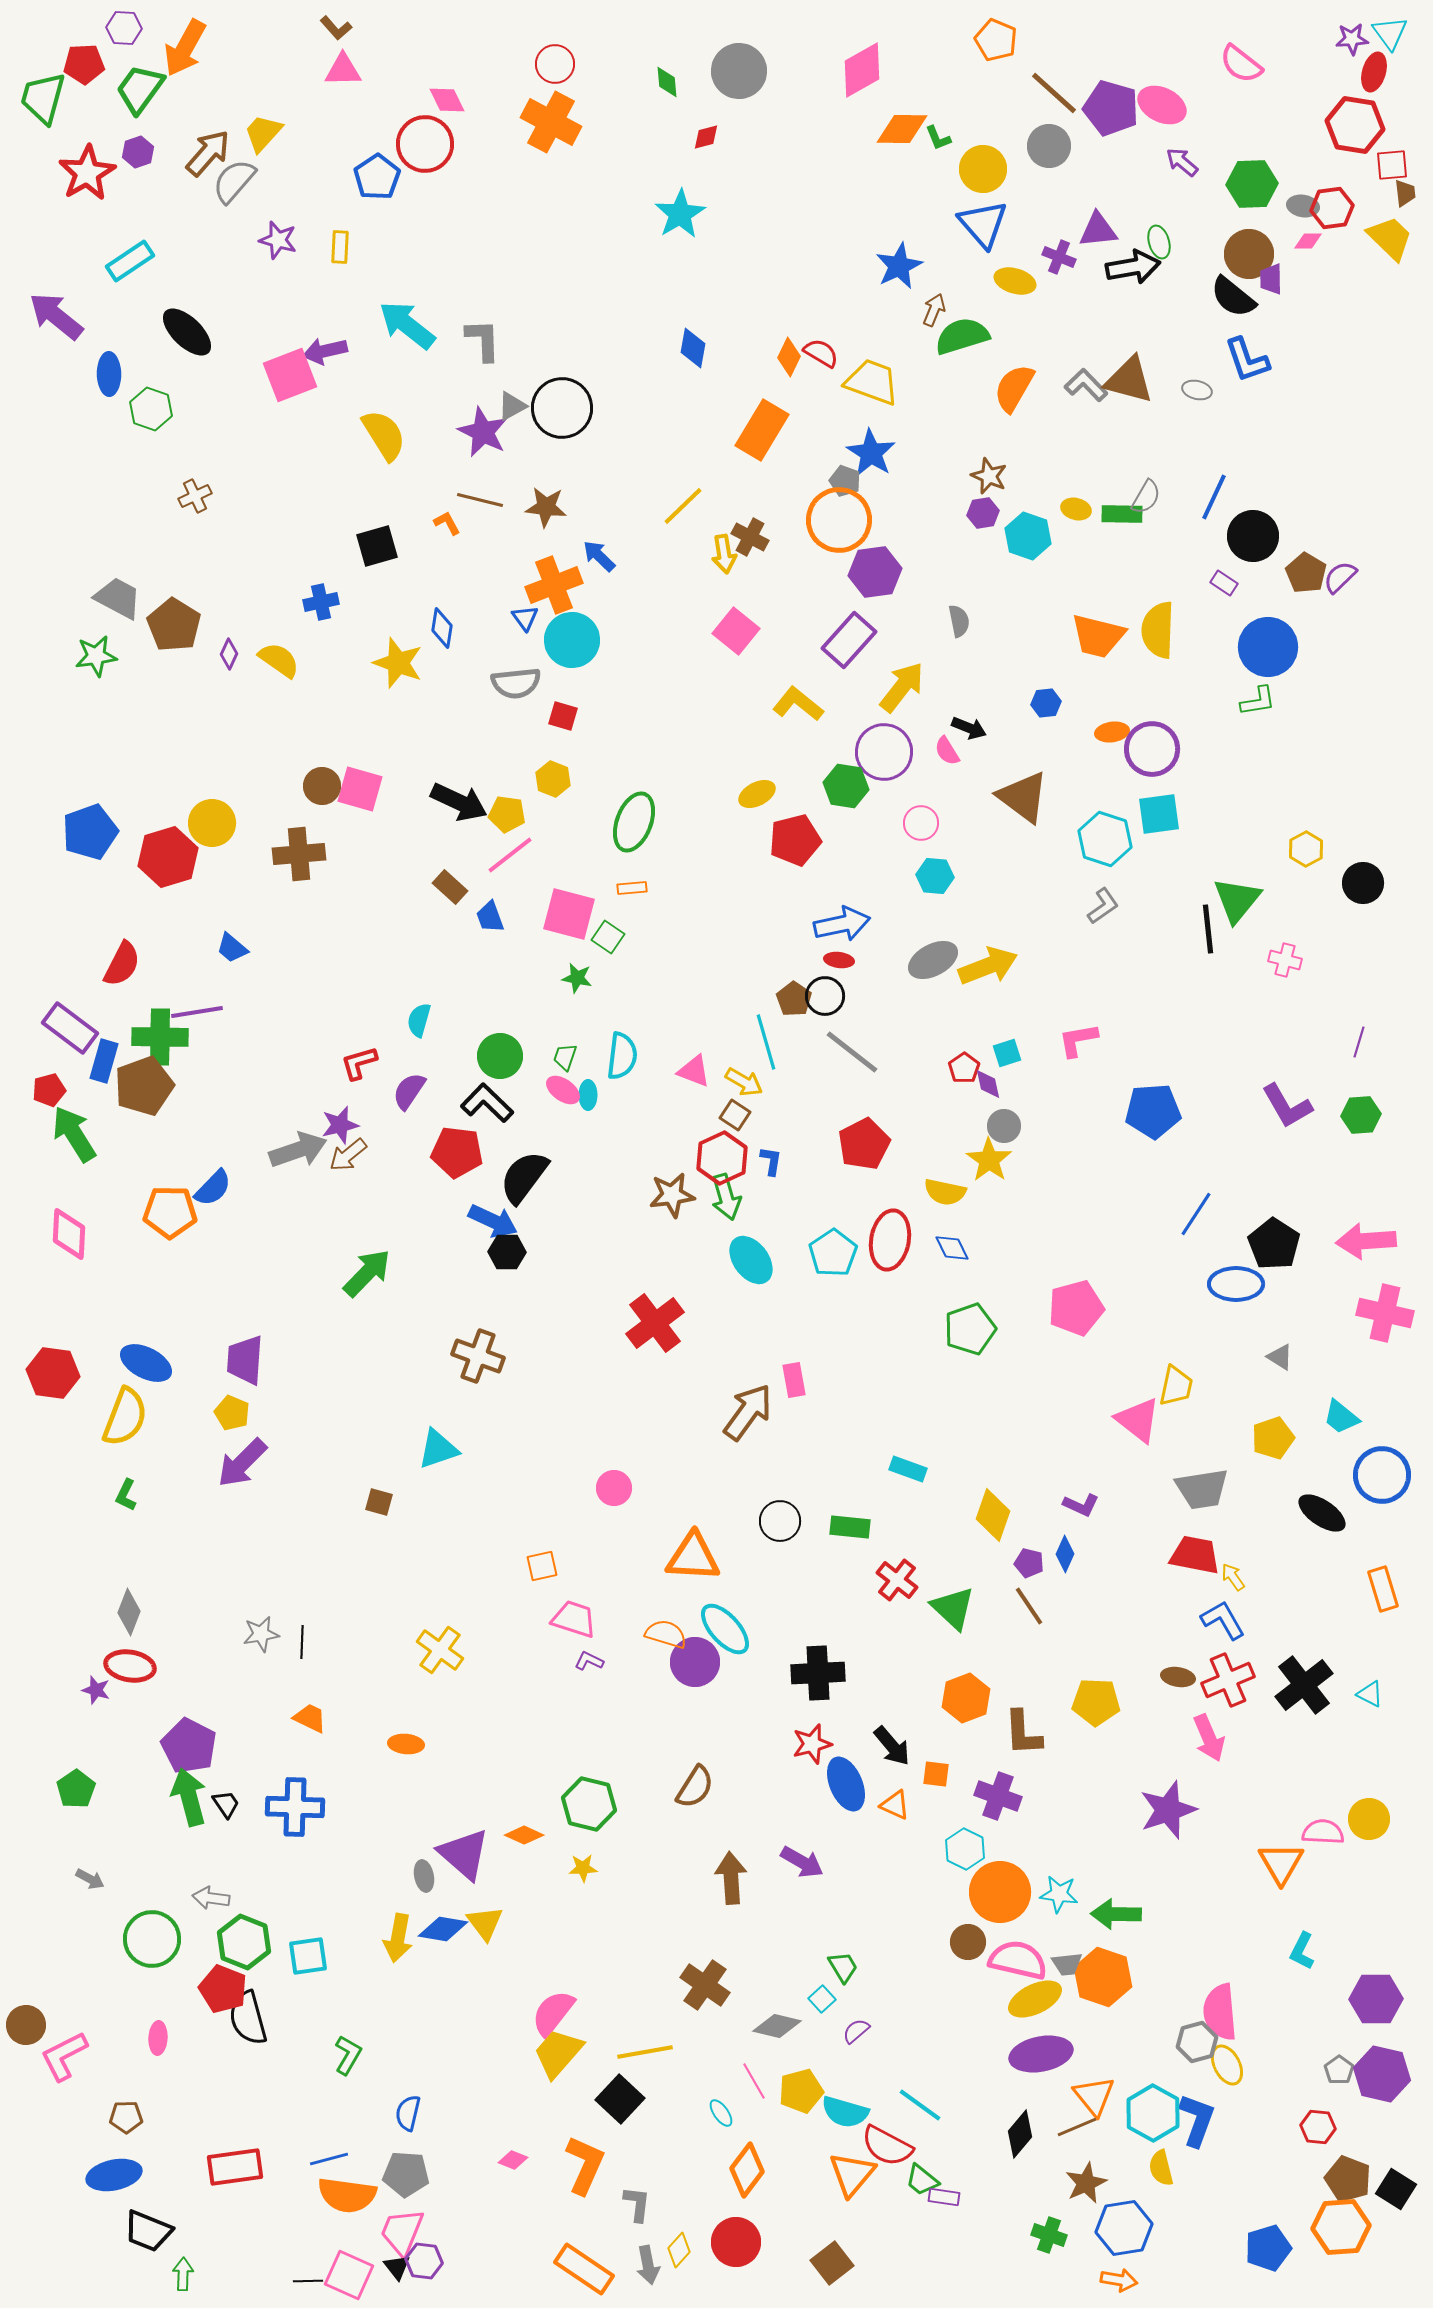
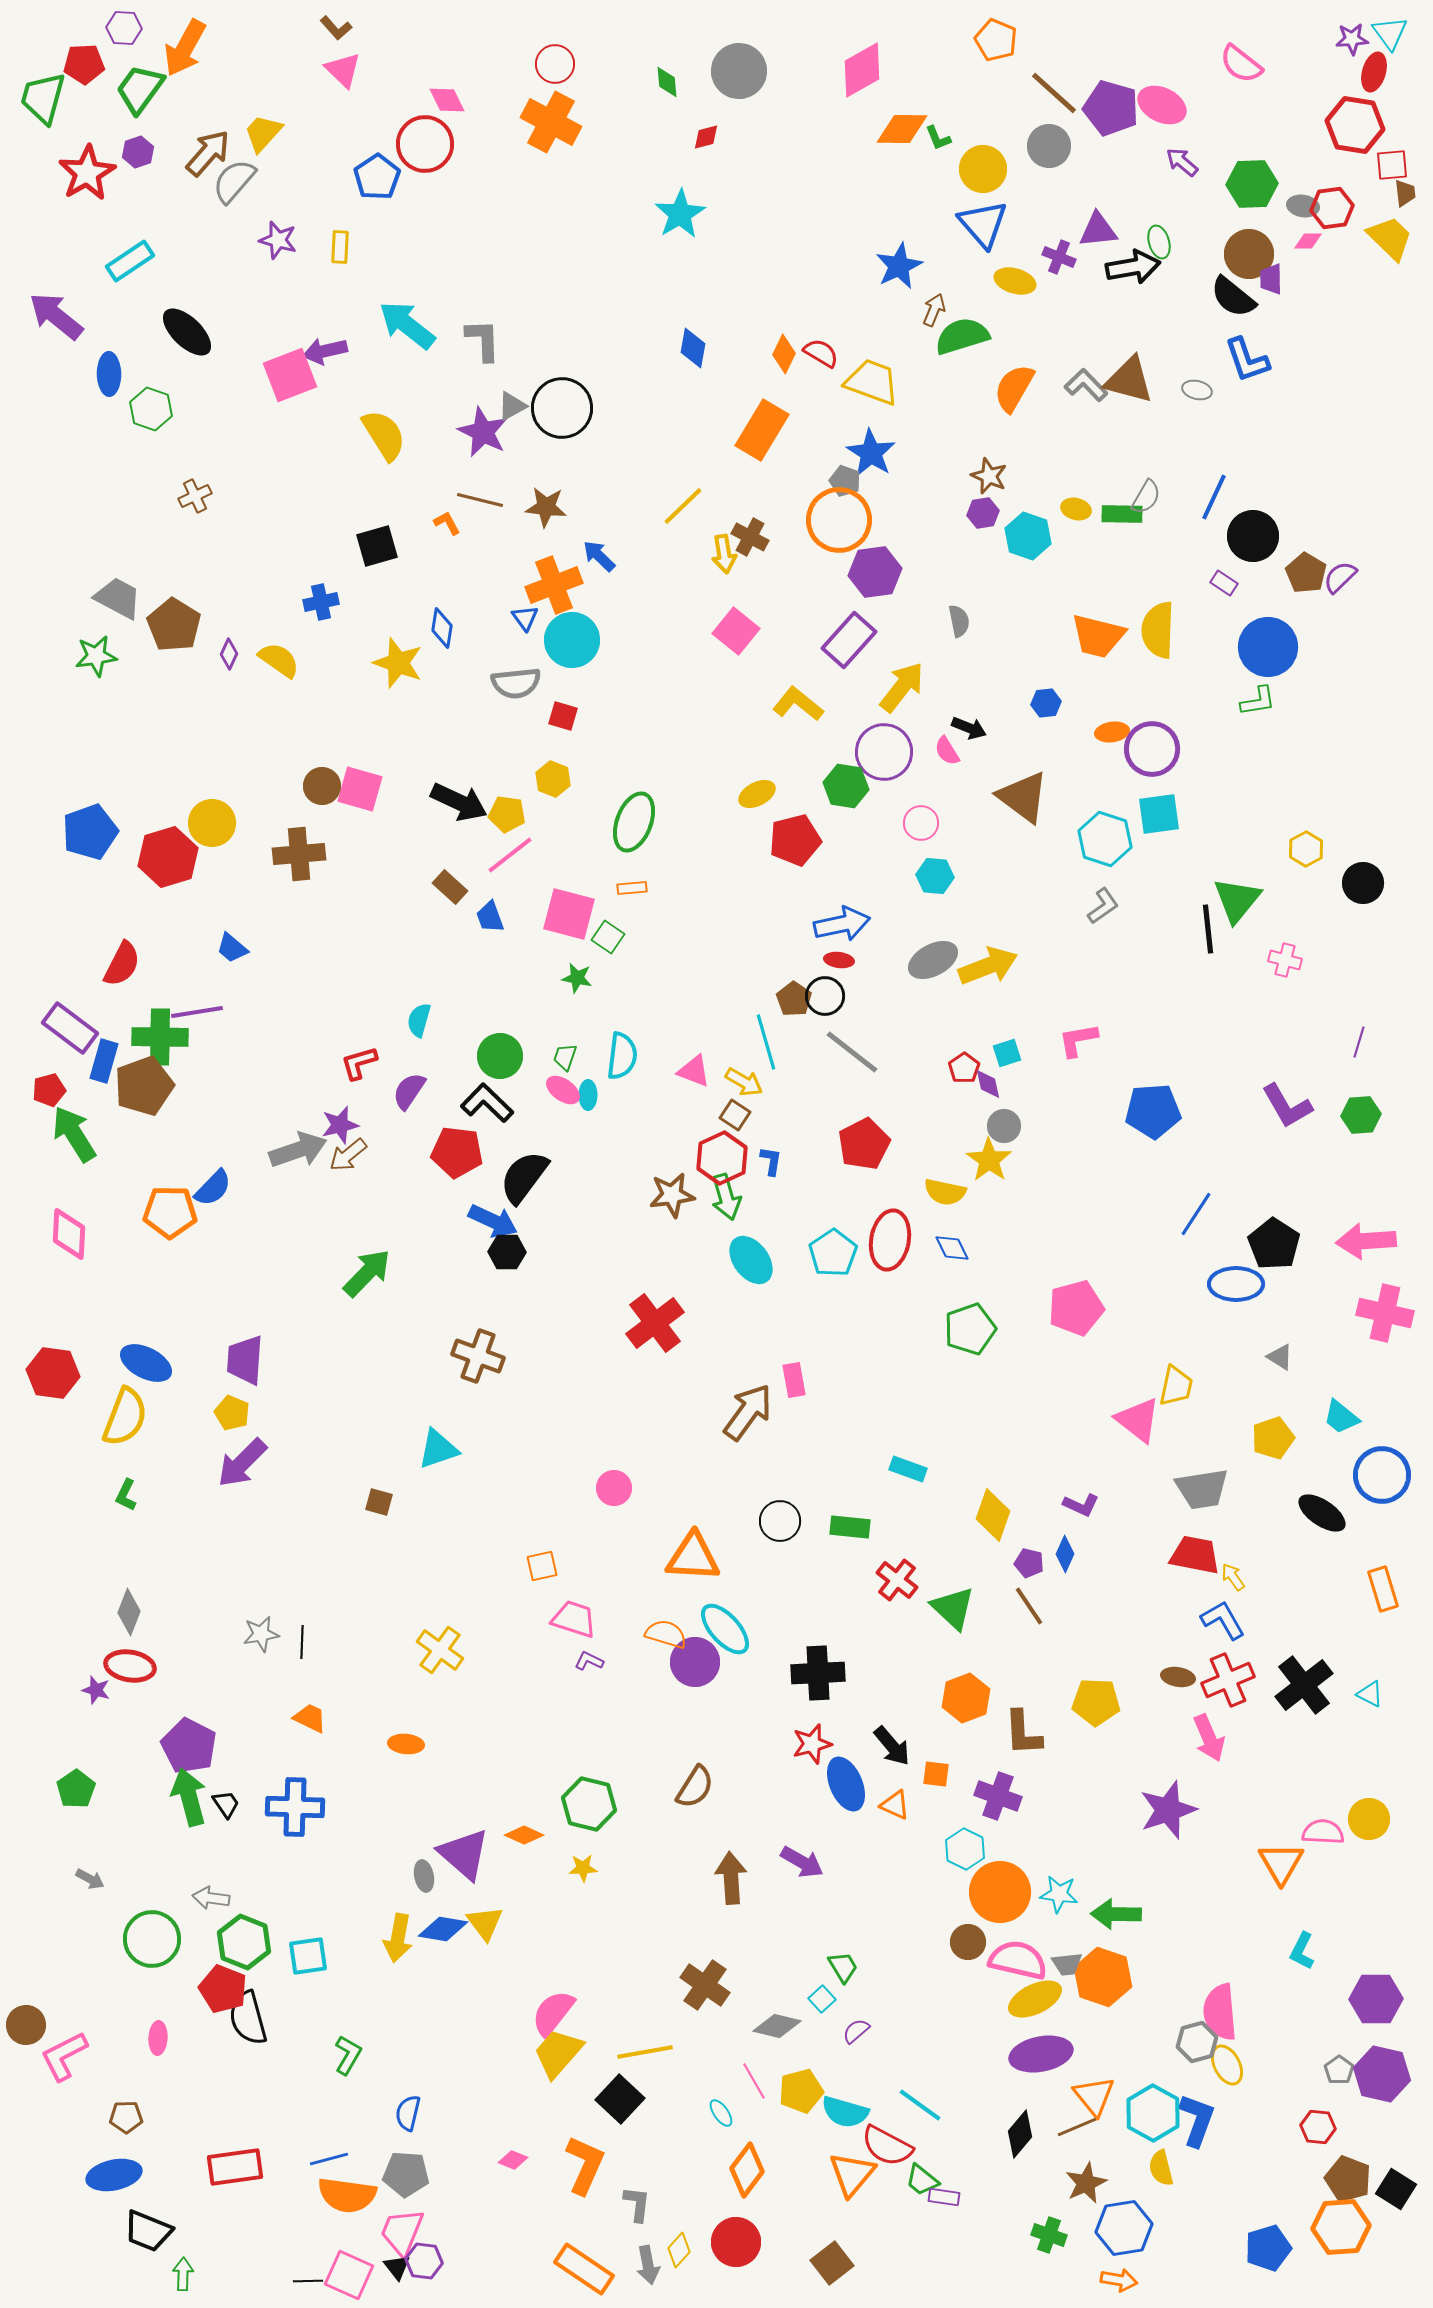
pink triangle at (343, 70): rotated 45 degrees clockwise
orange diamond at (789, 357): moved 5 px left, 3 px up
